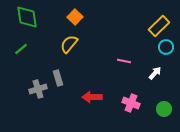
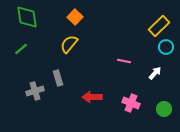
gray cross: moved 3 px left, 2 px down
